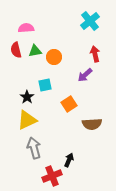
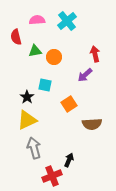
cyan cross: moved 23 px left
pink semicircle: moved 11 px right, 8 px up
red semicircle: moved 13 px up
cyan square: rotated 24 degrees clockwise
